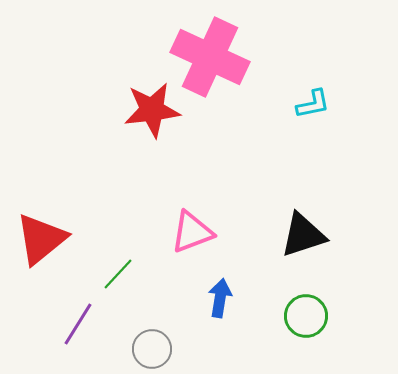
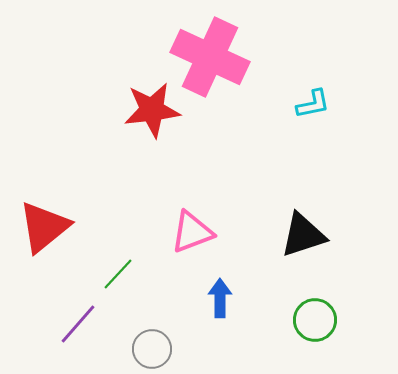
red triangle: moved 3 px right, 12 px up
blue arrow: rotated 9 degrees counterclockwise
green circle: moved 9 px right, 4 px down
purple line: rotated 9 degrees clockwise
